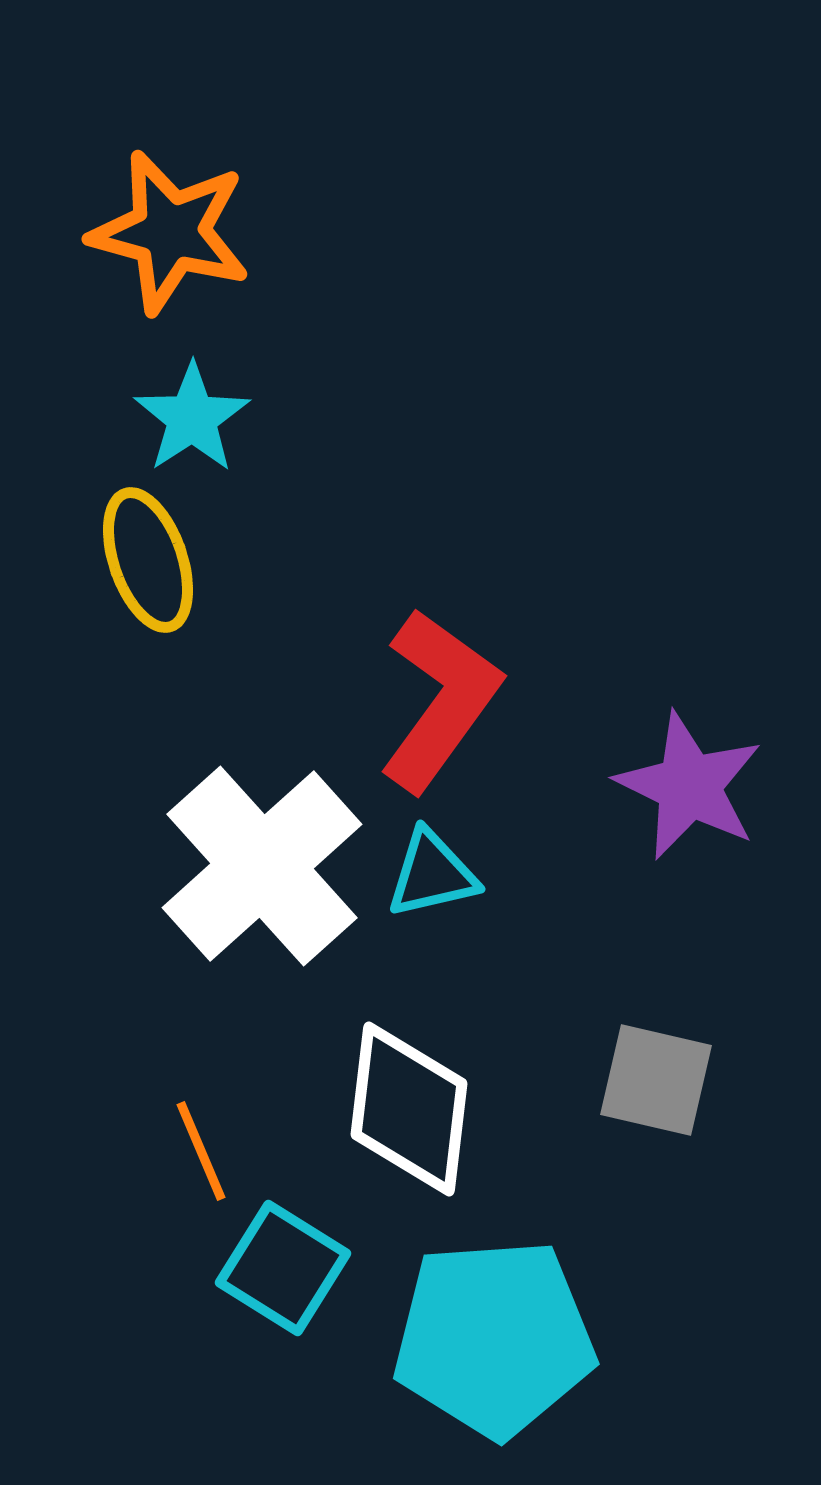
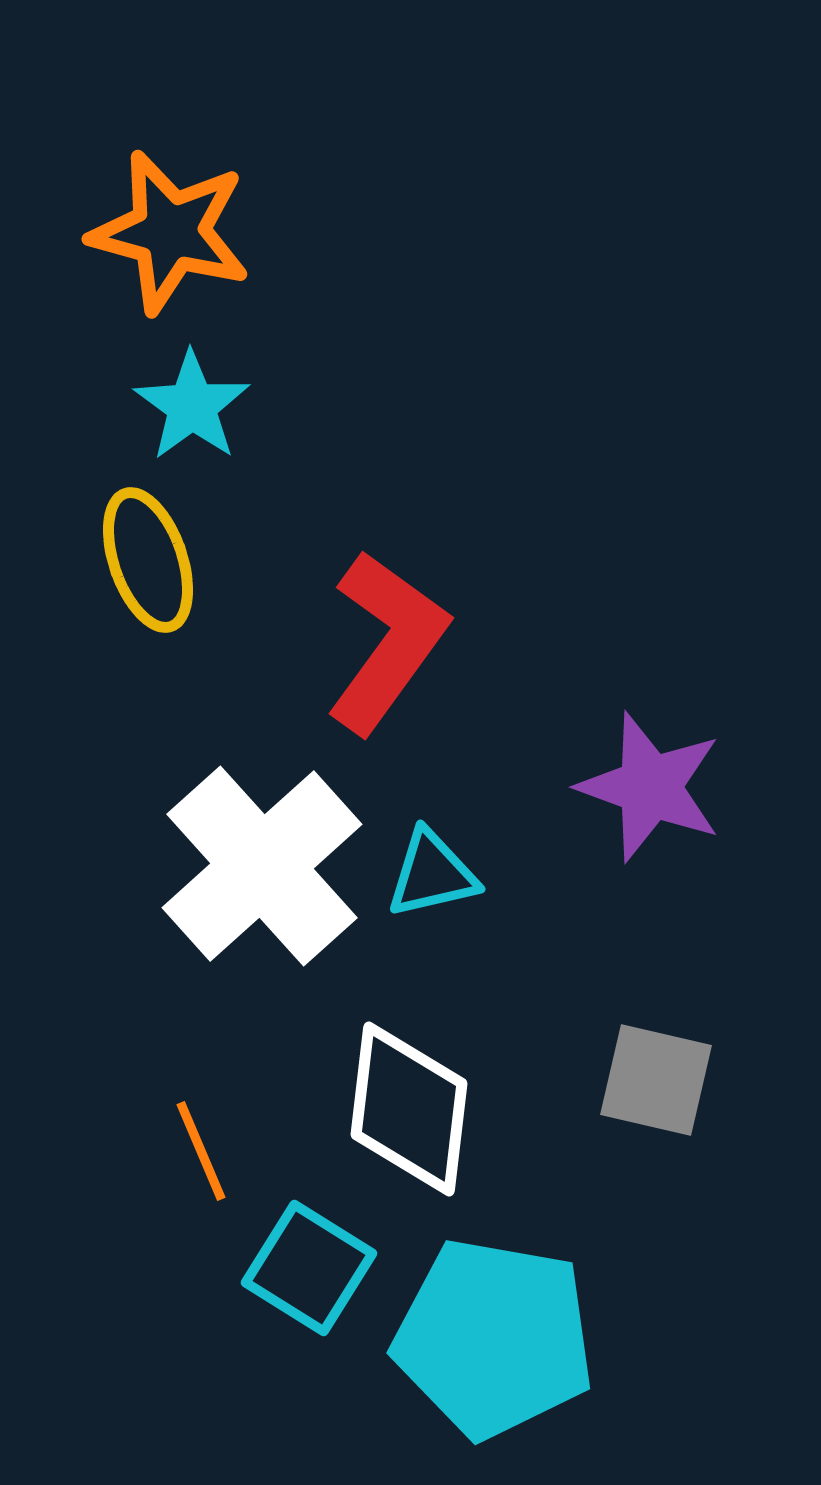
cyan star: moved 12 px up; rotated 3 degrees counterclockwise
red L-shape: moved 53 px left, 58 px up
purple star: moved 39 px left, 1 px down; rotated 6 degrees counterclockwise
cyan square: moved 26 px right
cyan pentagon: rotated 14 degrees clockwise
